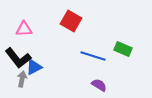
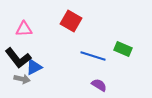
gray arrow: rotated 91 degrees clockwise
